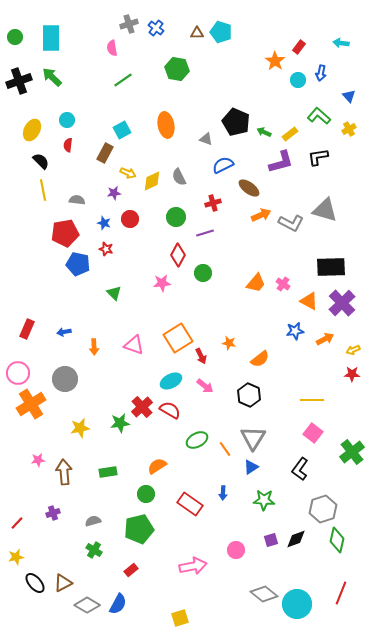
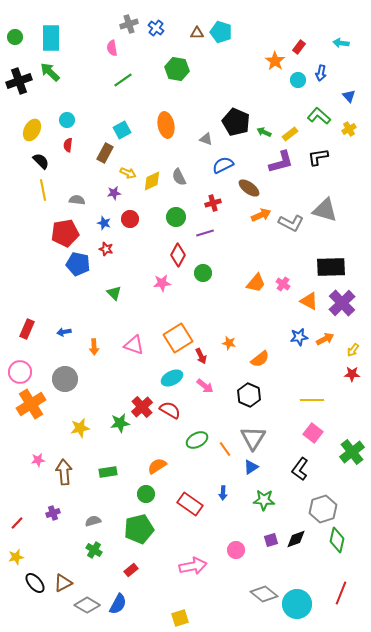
green arrow at (52, 77): moved 2 px left, 5 px up
blue star at (295, 331): moved 4 px right, 6 px down
yellow arrow at (353, 350): rotated 32 degrees counterclockwise
pink circle at (18, 373): moved 2 px right, 1 px up
cyan ellipse at (171, 381): moved 1 px right, 3 px up
